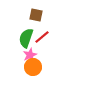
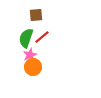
brown square: rotated 16 degrees counterclockwise
